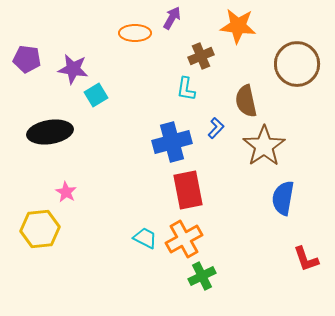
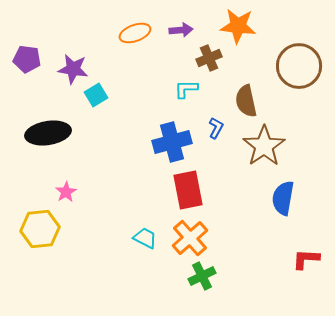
purple arrow: moved 9 px right, 12 px down; rotated 55 degrees clockwise
orange ellipse: rotated 20 degrees counterclockwise
brown cross: moved 8 px right, 2 px down
brown circle: moved 2 px right, 2 px down
cyan L-shape: rotated 80 degrees clockwise
blue L-shape: rotated 15 degrees counterclockwise
black ellipse: moved 2 px left, 1 px down
pink star: rotated 10 degrees clockwise
orange cross: moved 6 px right, 1 px up; rotated 12 degrees counterclockwise
red L-shape: rotated 112 degrees clockwise
